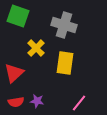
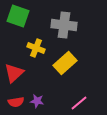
gray cross: rotated 10 degrees counterclockwise
yellow cross: rotated 24 degrees counterclockwise
yellow rectangle: rotated 40 degrees clockwise
pink line: rotated 12 degrees clockwise
